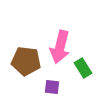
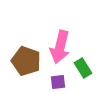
brown pentagon: rotated 12 degrees clockwise
purple square: moved 6 px right, 5 px up; rotated 14 degrees counterclockwise
